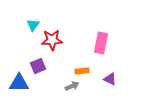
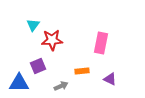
gray arrow: moved 11 px left
